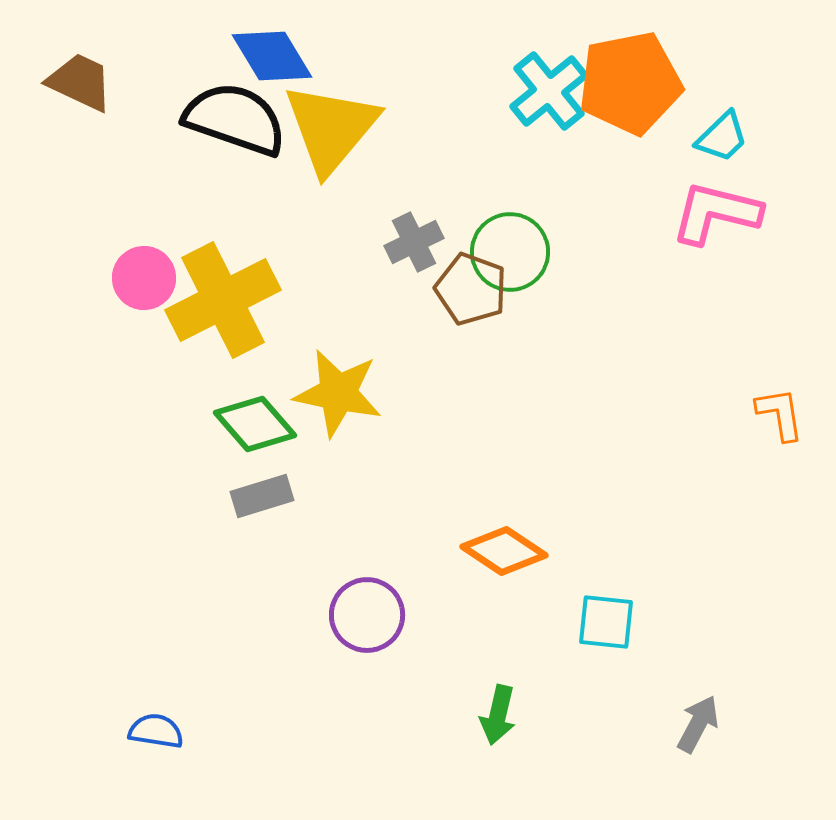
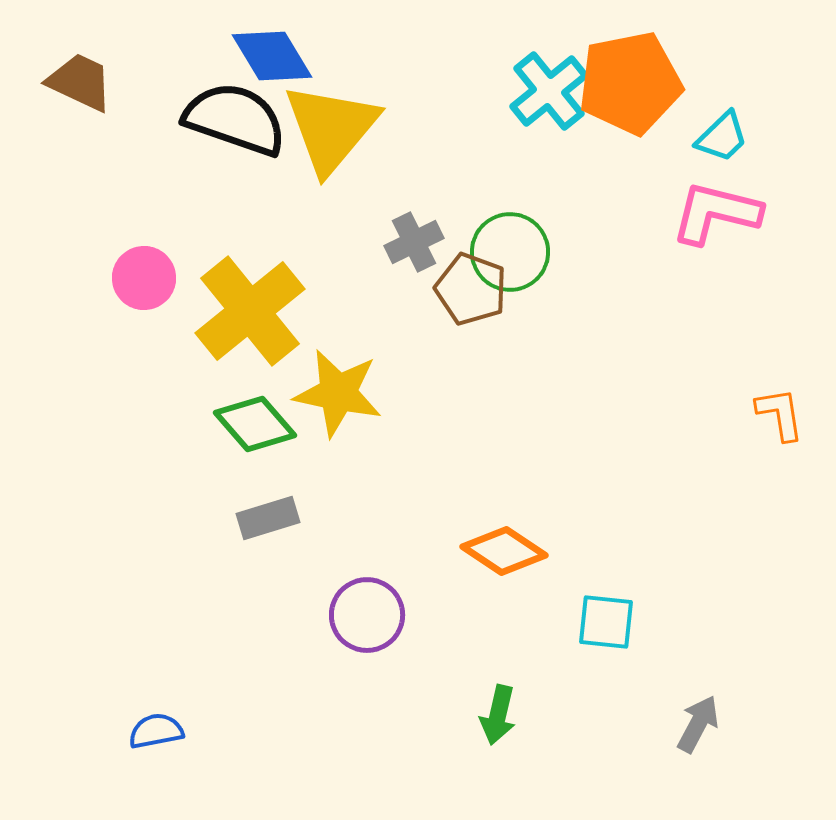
yellow cross: moved 27 px right, 11 px down; rotated 12 degrees counterclockwise
gray rectangle: moved 6 px right, 22 px down
blue semicircle: rotated 20 degrees counterclockwise
